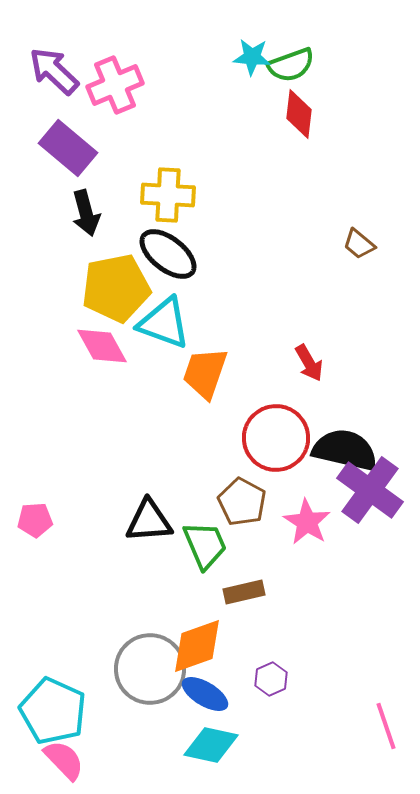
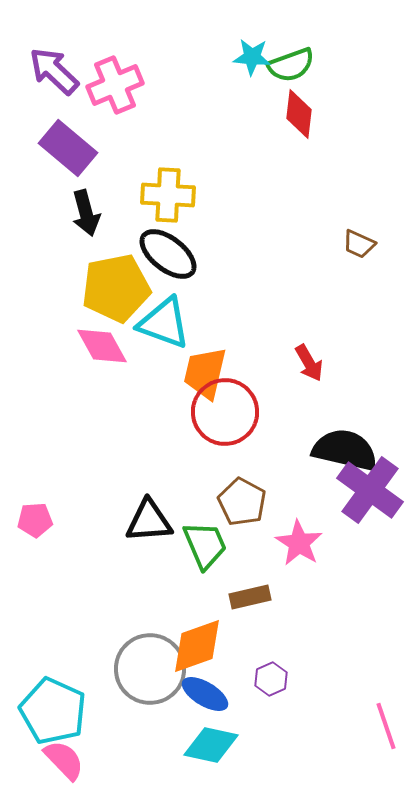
brown trapezoid: rotated 16 degrees counterclockwise
orange trapezoid: rotated 6 degrees counterclockwise
red circle: moved 51 px left, 26 px up
pink star: moved 8 px left, 21 px down
brown rectangle: moved 6 px right, 5 px down
